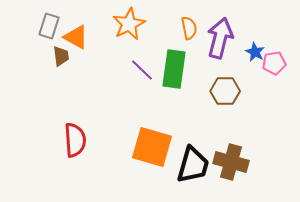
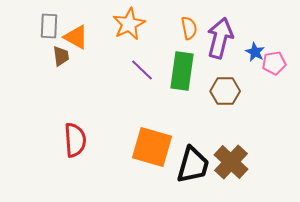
gray rectangle: rotated 15 degrees counterclockwise
green rectangle: moved 8 px right, 2 px down
brown cross: rotated 28 degrees clockwise
